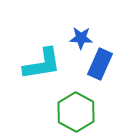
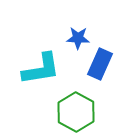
blue star: moved 3 px left
cyan L-shape: moved 1 px left, 5 px down
